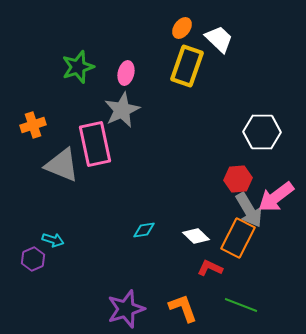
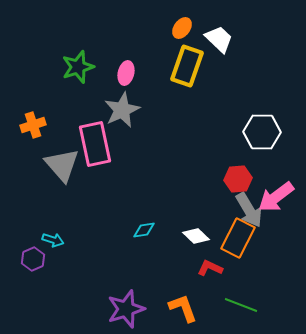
gray triangle: rotated 27 degrees clockwise
